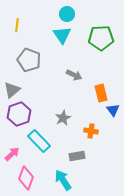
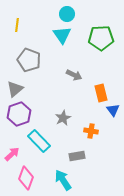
gray triangle: moved 3 px right, 1 px up
